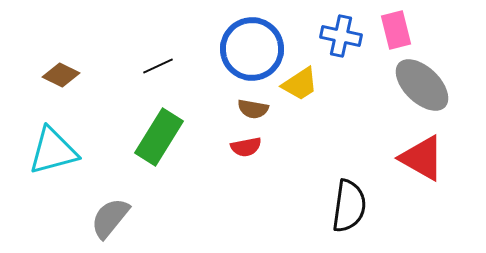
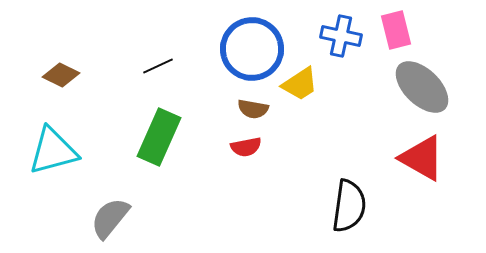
gray ellipse: moved 2 px down
green rectangle: rotated 8 degrees counterclockwise
